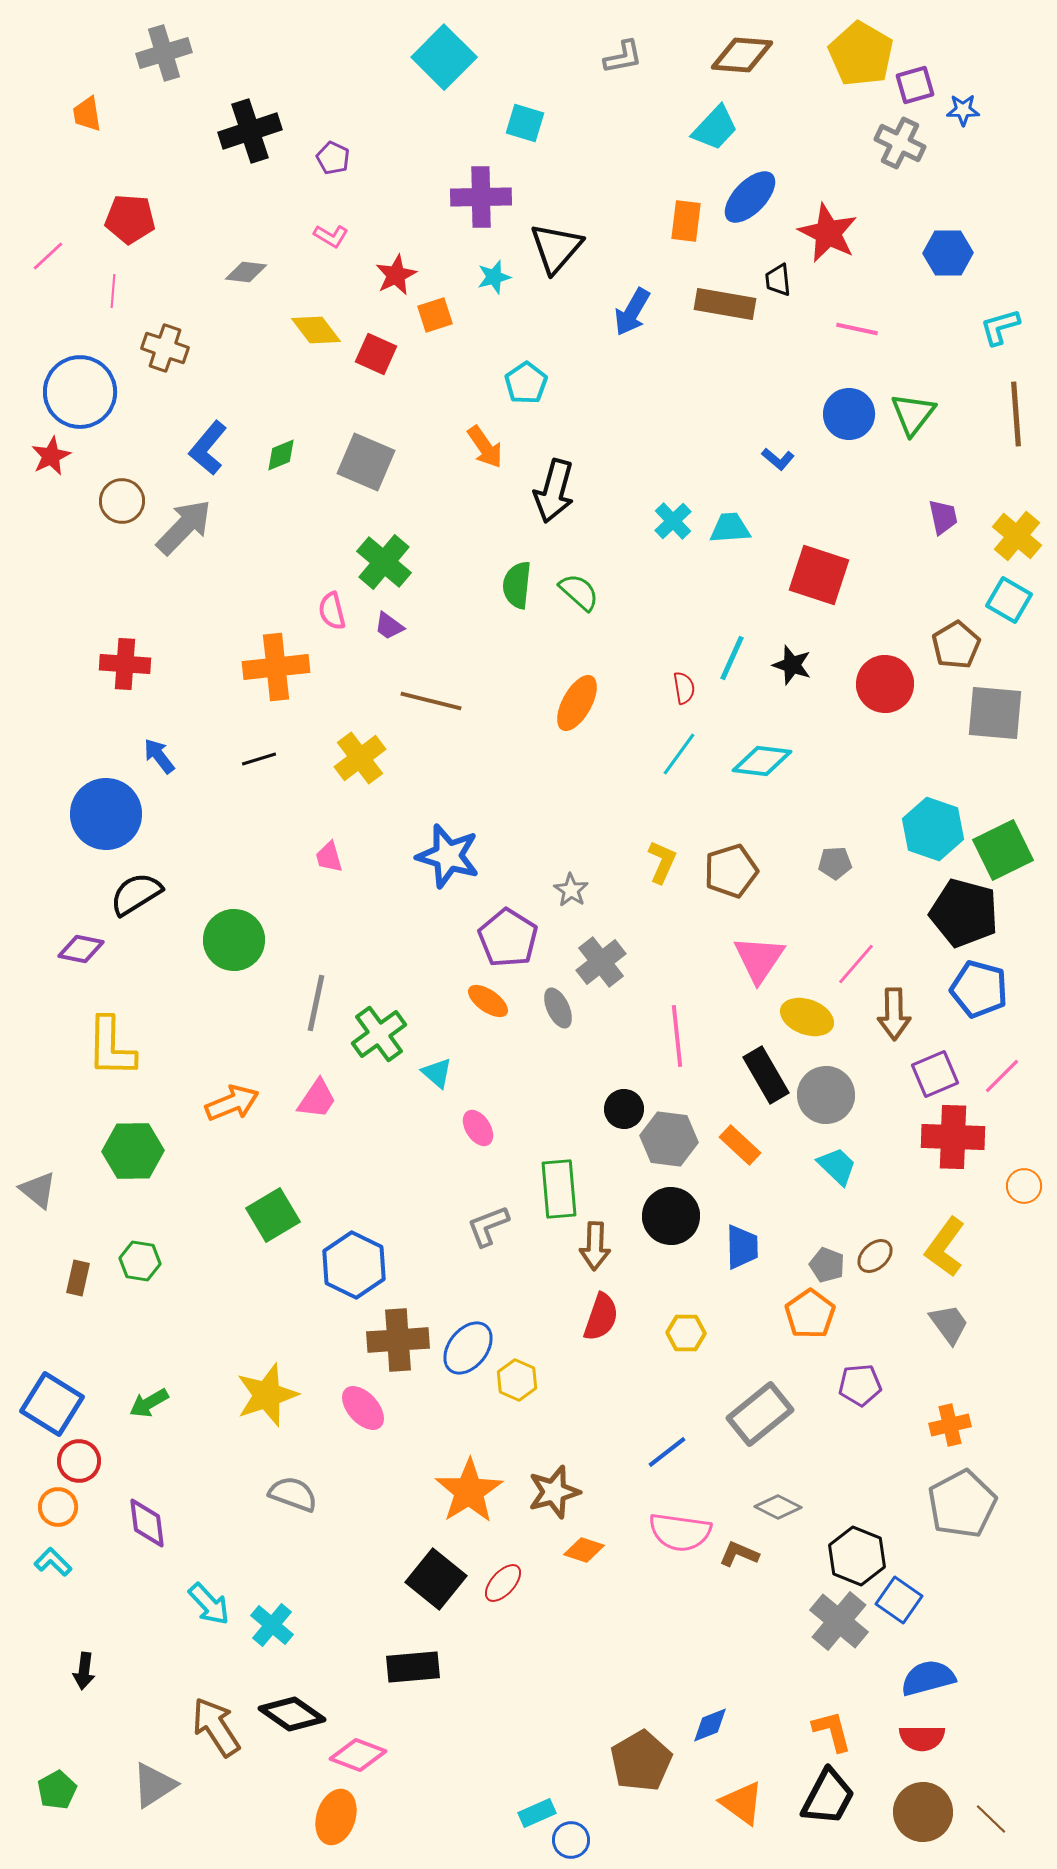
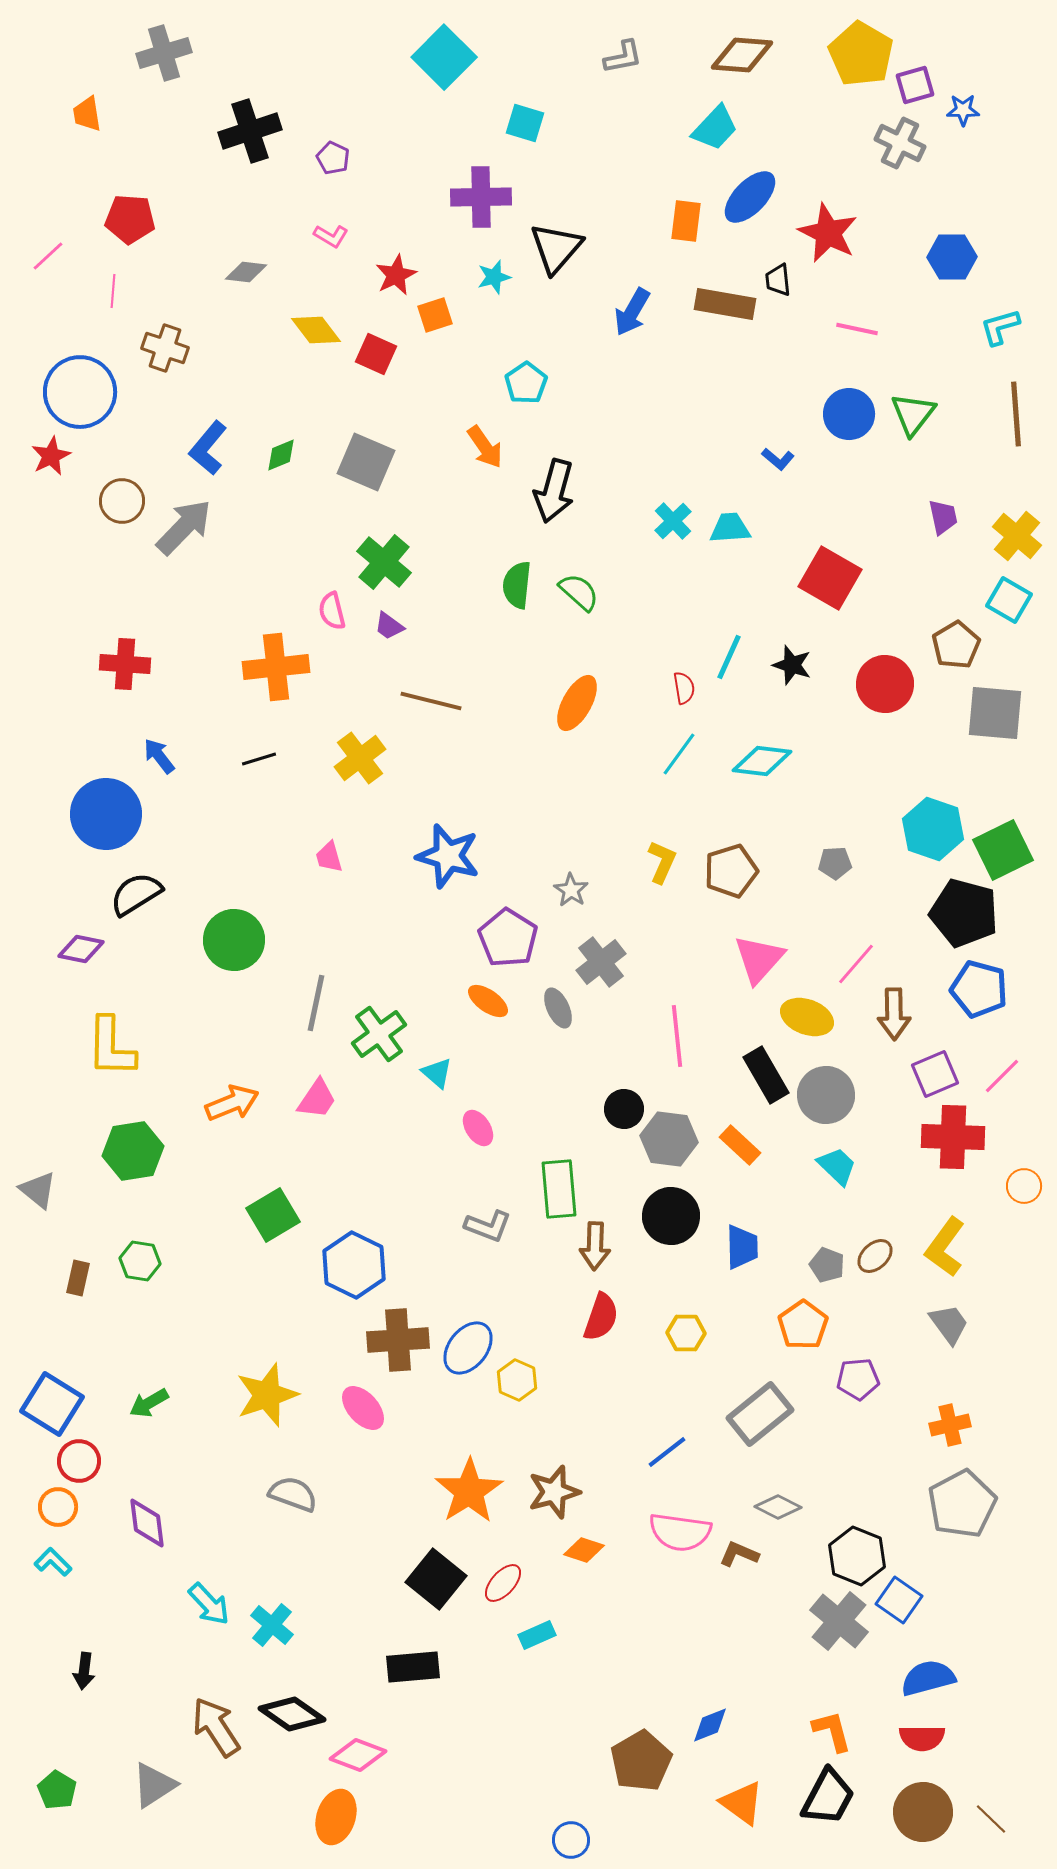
blue hexagon at (948, 253): moved 4 px right, 4 px down
red square at (819, 575): moved 11 px right, 3 px down; rotated 12 degrees clockwise
cyan line at (732, 658): moved 3 px left, 1 px up
pink triangle at (759, 959): rotated 8 degrees clockwise
green hexagon at (133, 1151): rotated 8 degrees counterclockwise
gray L-shape at (488, 1226): rotated 138 degrees counterclockwise
orange pentagon at (810, 1314): moved 7 px left, 11 px down
purple pentagon at (860, 1385): moved 2 px left, 6 px up
green pentagon at (57, 1790): rotated 12 degrees counterclockwise
cyan rectangle at (537, 1813): moved 178 px up
